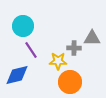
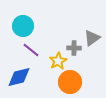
gray triangle: rotated 36 degrees counterclockwise
purple line: rotated 18 degrees counterclockwise
yellow star: rotated 30 degrees counterclockwise
blue diamond: moved 2 px right, 2 px down
